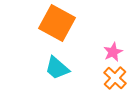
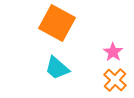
pink star: rotated 12 degrees counterclockwise
orange cross: moved 2 px down
